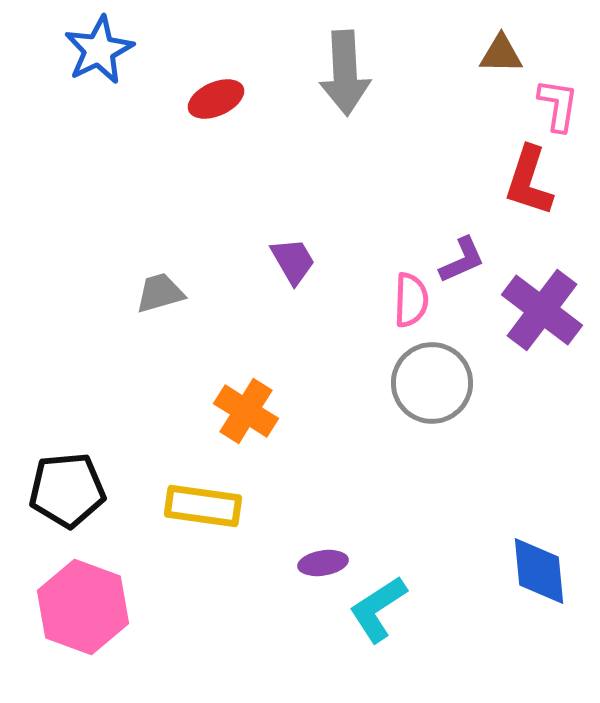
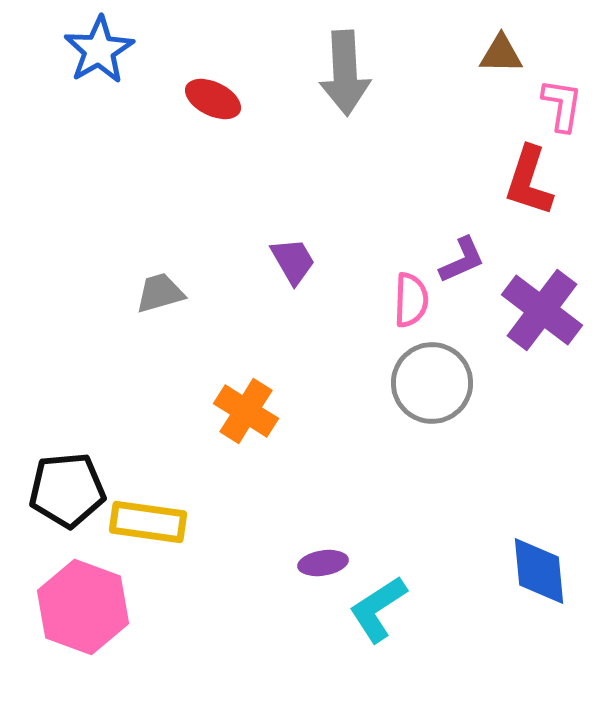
blue star: rotated 4 degrees counterclockwise
red ellipse: moved 3 px left; rotated 50 degrees clockwise
pink L-shape: moved 4 px right
yellow rectangle: moved 55 px left, 16 px down
